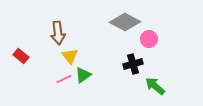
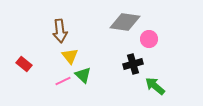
gray diamond: rotated 20 degrees counterclockwise
brown arrow: moved 2 px right, 2 px up
red rectangle: moved 3 px right, 8 px down
green triangle: rotated 42 degrees counterclockwise
pink line: moved 1 px left, 2 px down
